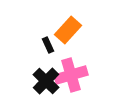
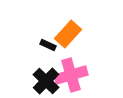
orange rectangle: moved 4 px down
black rectangle: rotated 42 degrees counterclockwise
